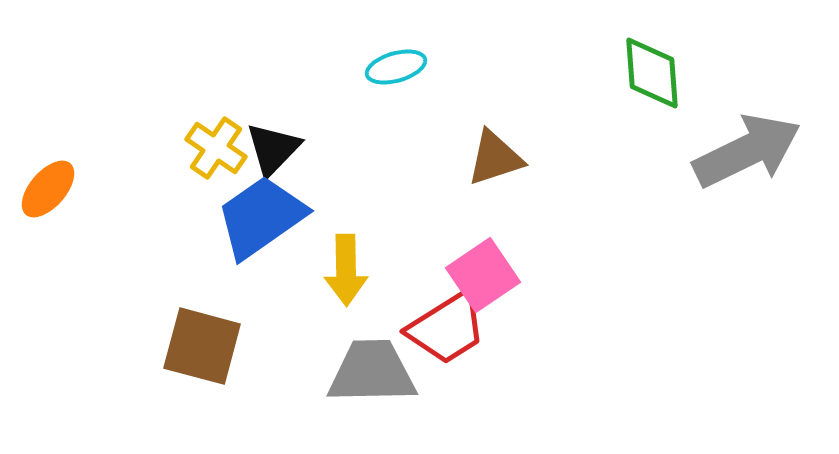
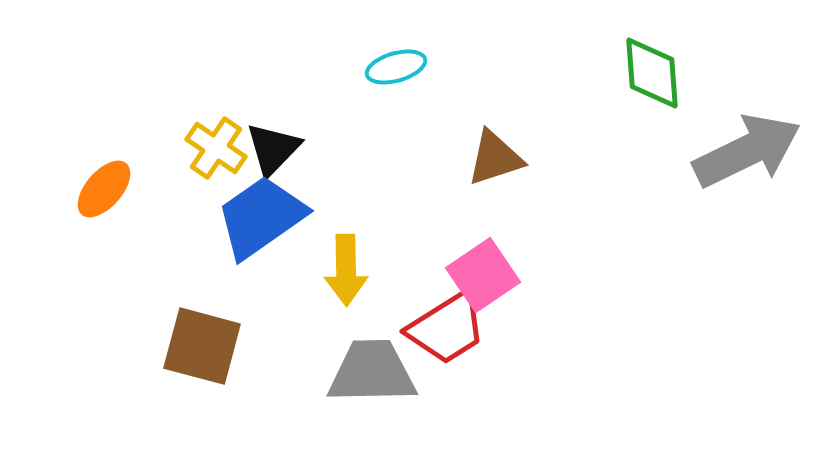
orange ellipse: moved 56 px right
